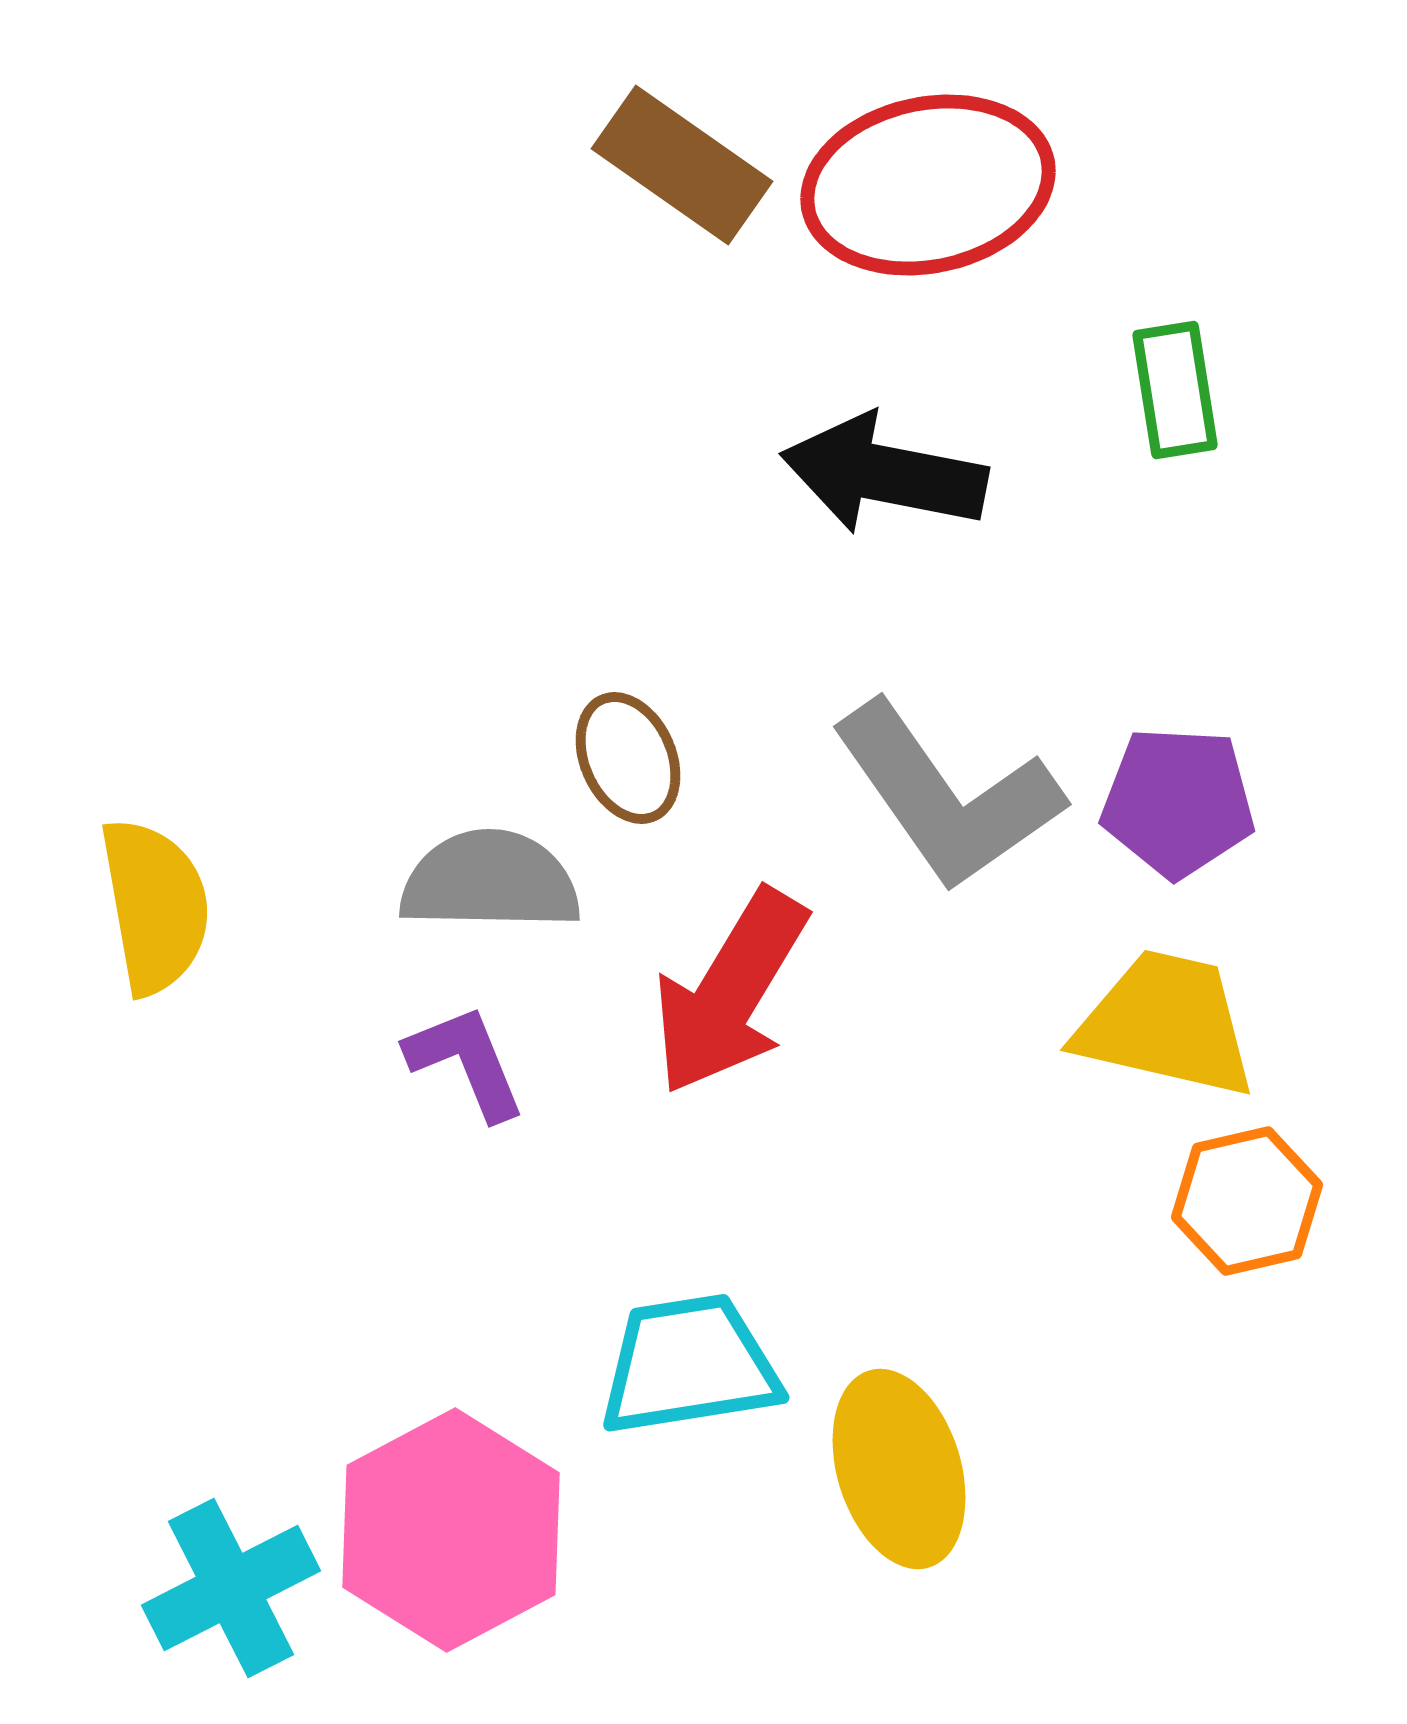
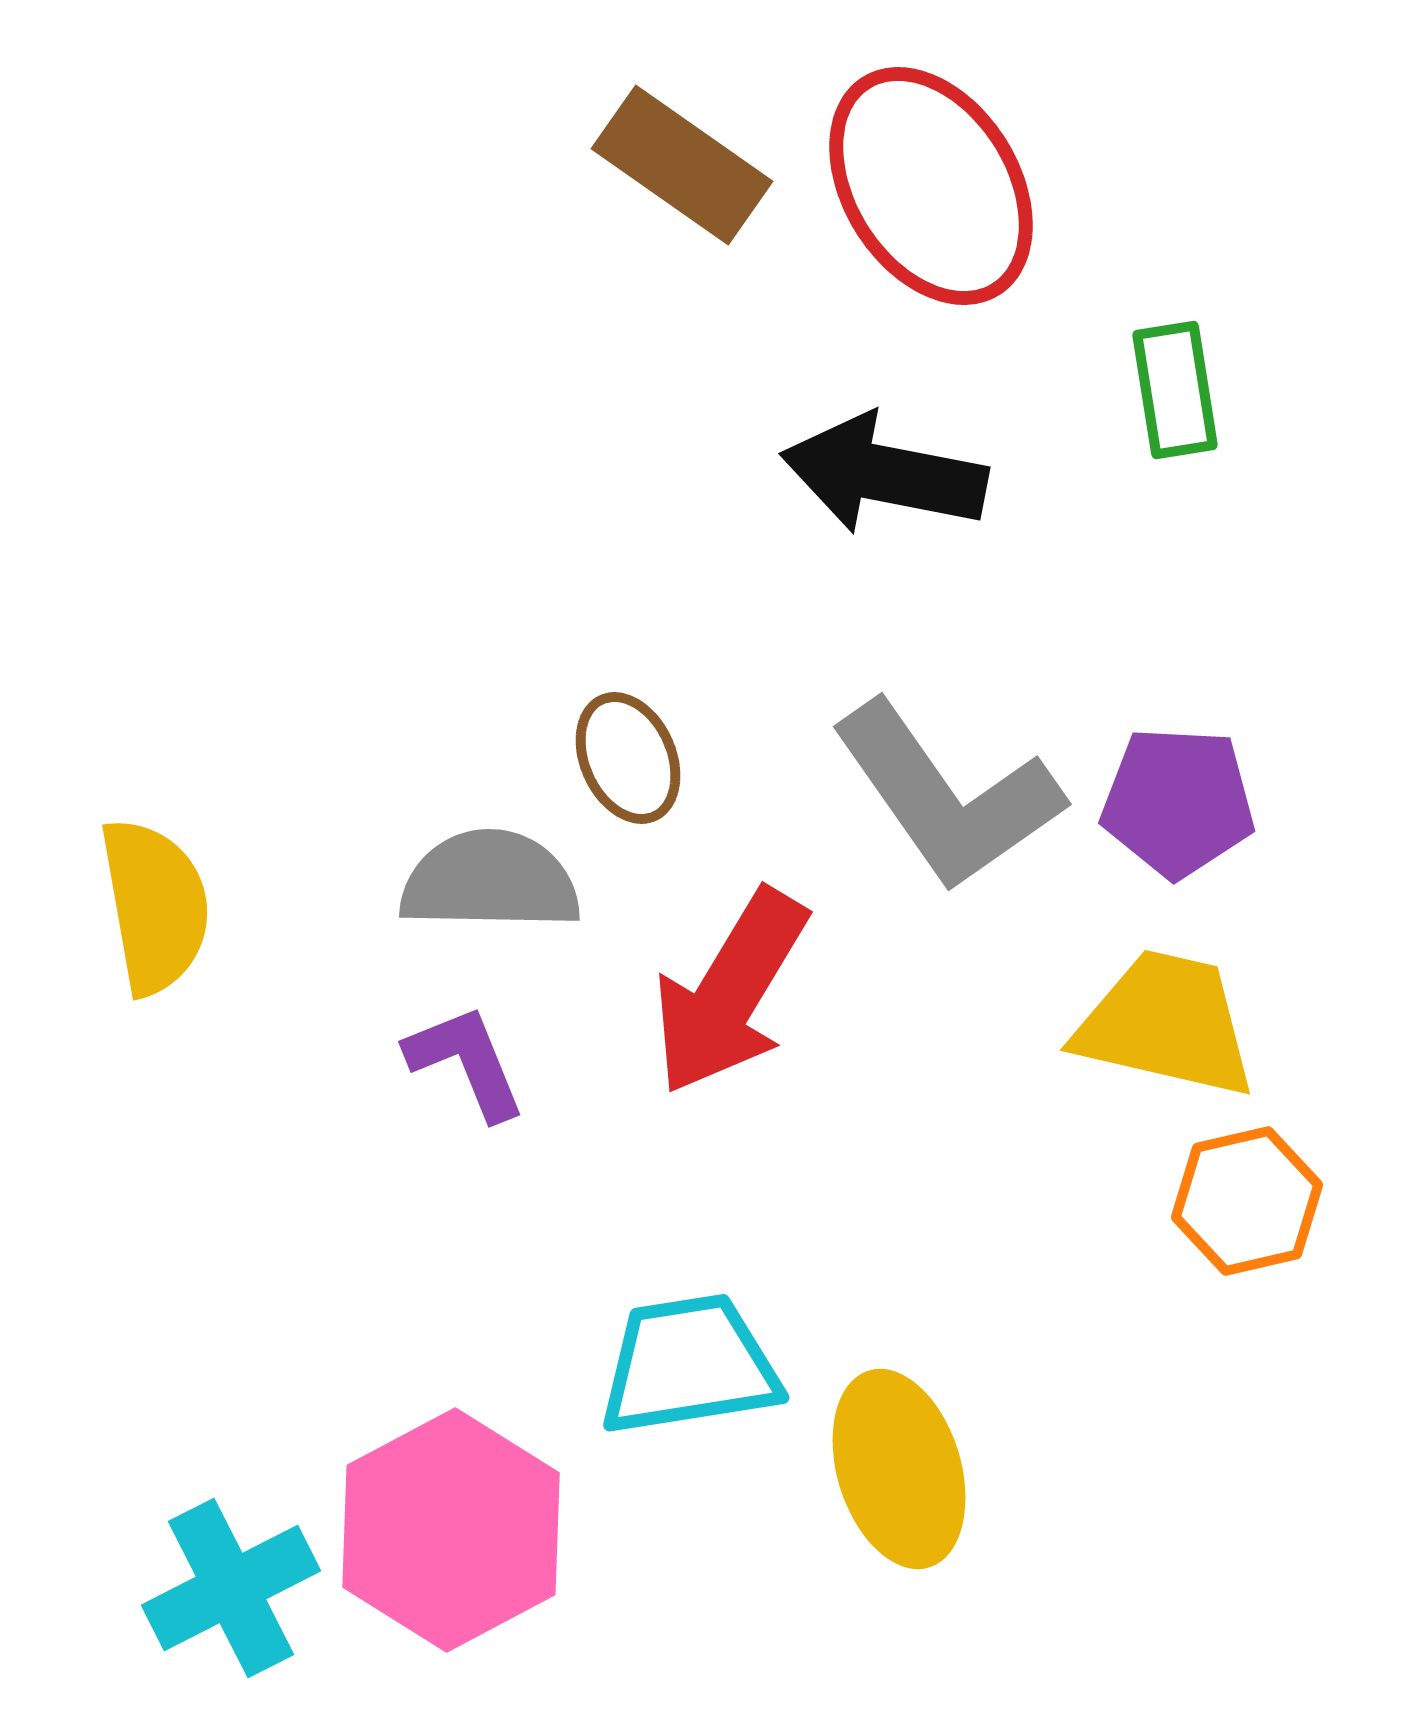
red ellipse: moved 3 px right, 1 px down; rotated 70 degrees clockwise
